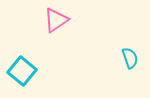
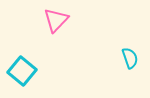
pink triangle: rotated 12 degrees counterclockwise
